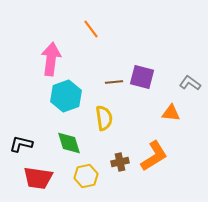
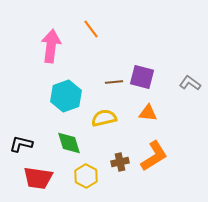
pink arrow: moved 13 px up
orange triangle: moved 23 px left
yellow semicircle: rotated 95 degrees counterclockwise
yellow hexagon: rotated 20 degrees counterclockwise
